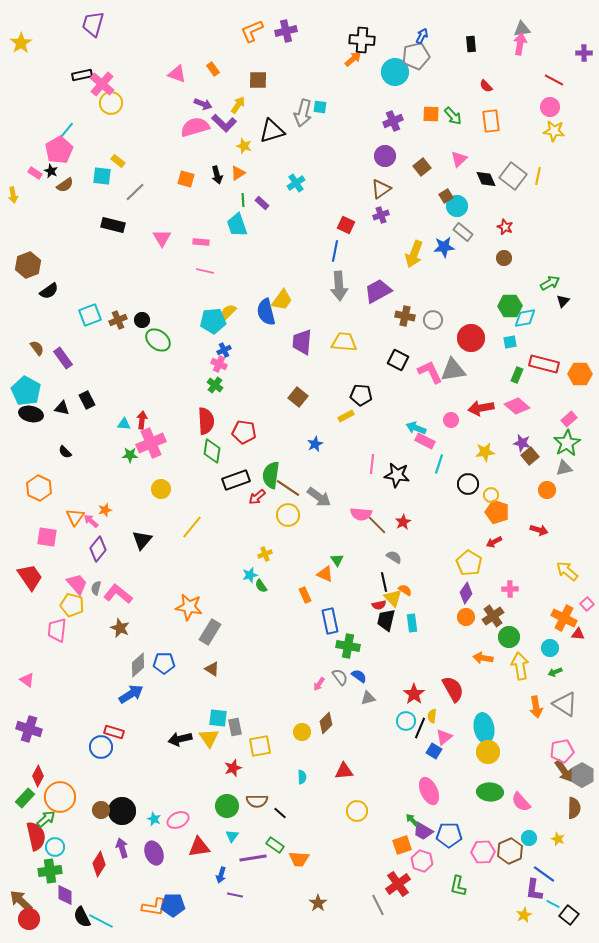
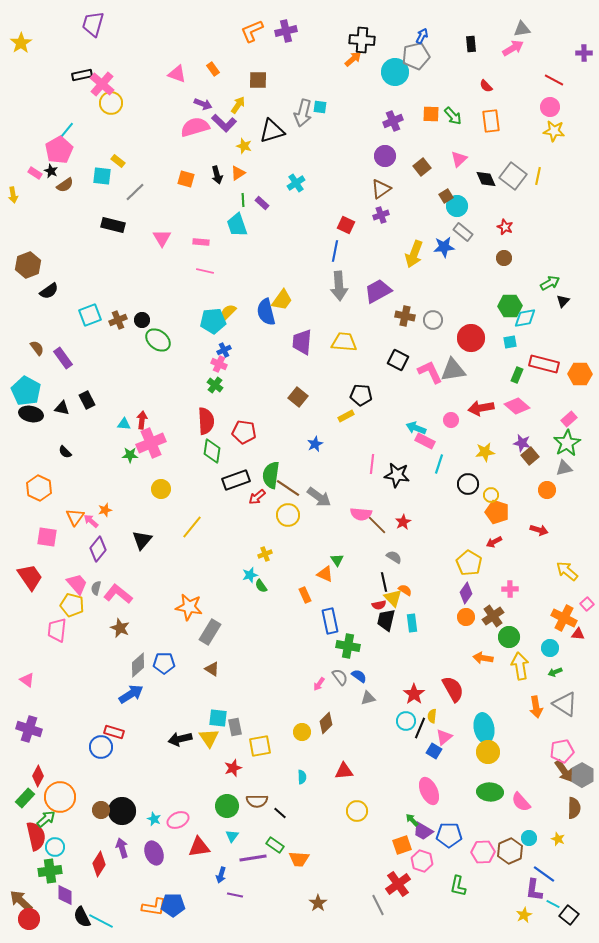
pink arrow at (520, 44): moved 7 px left, 4 px down; rotated 50 degrees clockwise
